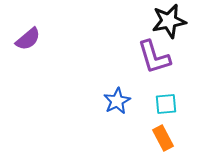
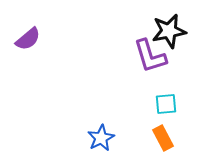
black star: moved 10 px down
purple L-shape: moved 4 px left, 1 px up
blue star: moved 16 px left, 37 px down
